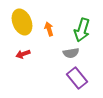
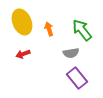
green arrow: rotated 125 degrees clockwise
